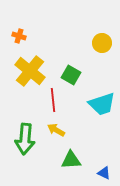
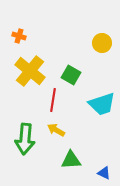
red line: rotated 15 degrees clockwise
